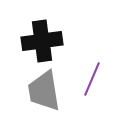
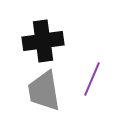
black cross: moved 1 px right
